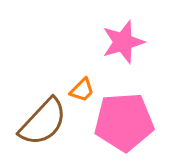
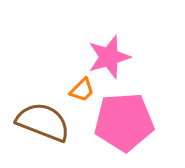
pink star: moved 14 px left, 15 px down
brown semicircle: rotated 112 degrees counterclockwise
